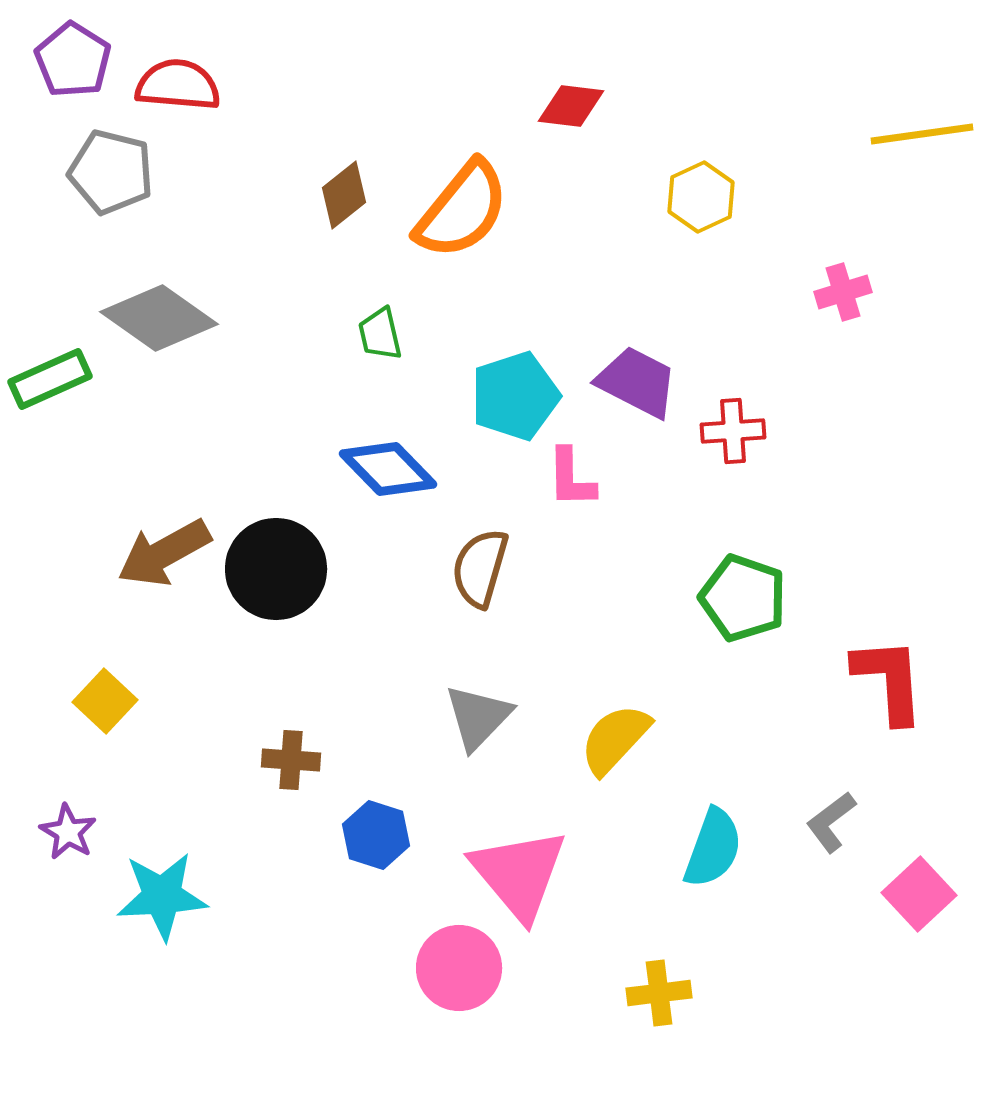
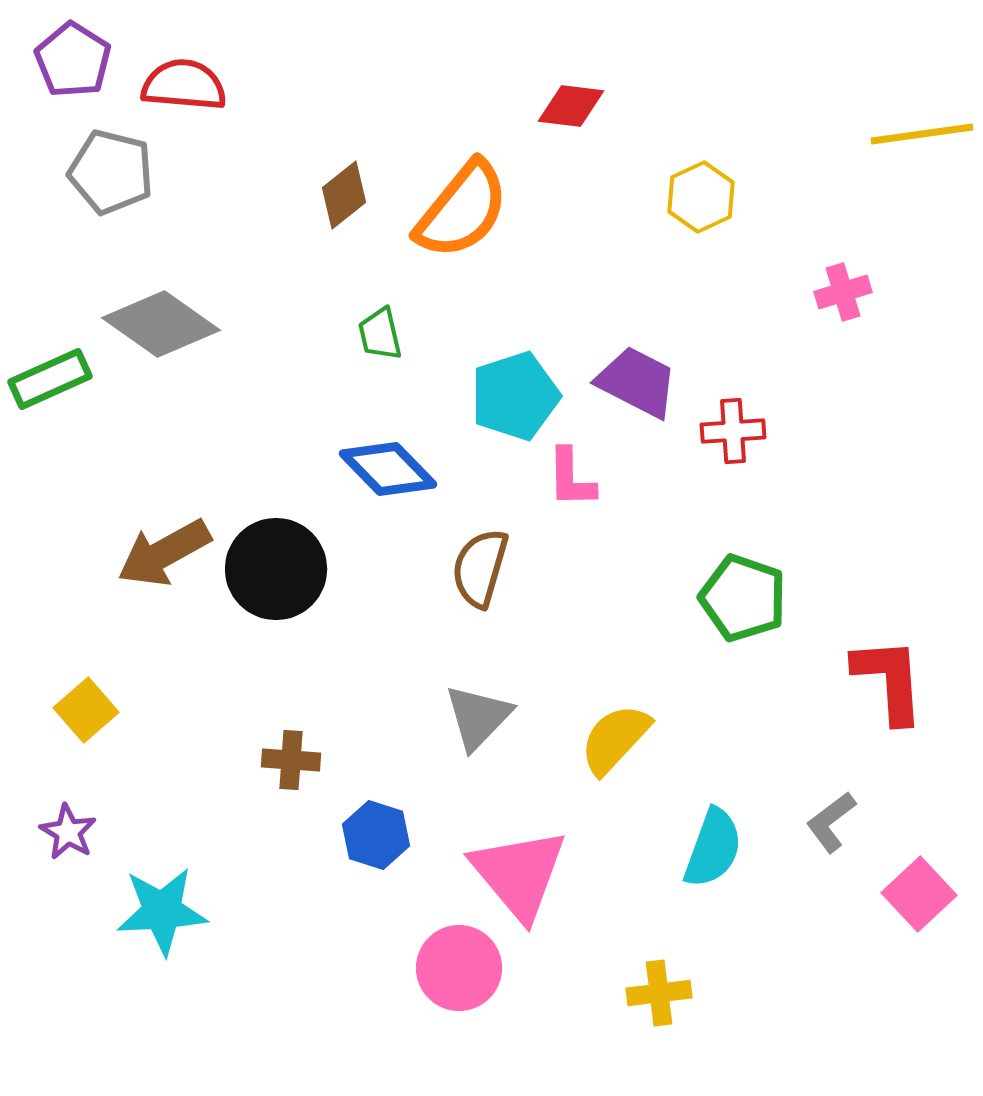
red semicircle: moved 6 px right
gray diamond: moved 2 px right, 6 px down
yellow square: moved 19 px left, 9 px down; rotated 6 degrees clockwise
cyan star: moved 15 px down
